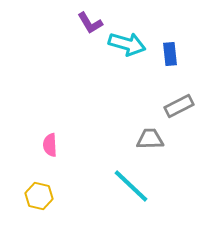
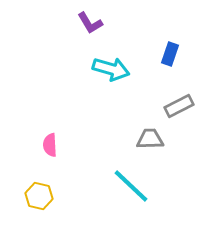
cyan arrow: moved 16 px left, 25 px down
blue rectangle: rotated 25 degrees clockwise
